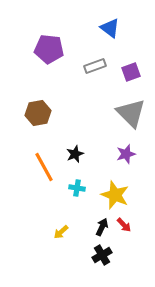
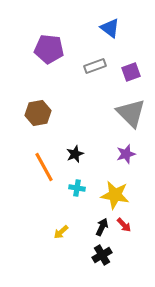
yellow star: rotated 12 degrees counterclockwise
